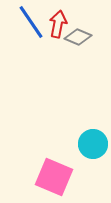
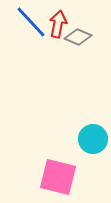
blue line: rotated 9 degrees counterclockwise
cyan circle: moved 5 px up
pink square: moved 4 px right; rotated 9 degrees counterclockwise
